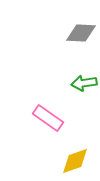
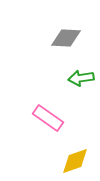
gray diamond: moved 15 px left, 5 px down
green arrow: moved 3 px left, 5 px up
